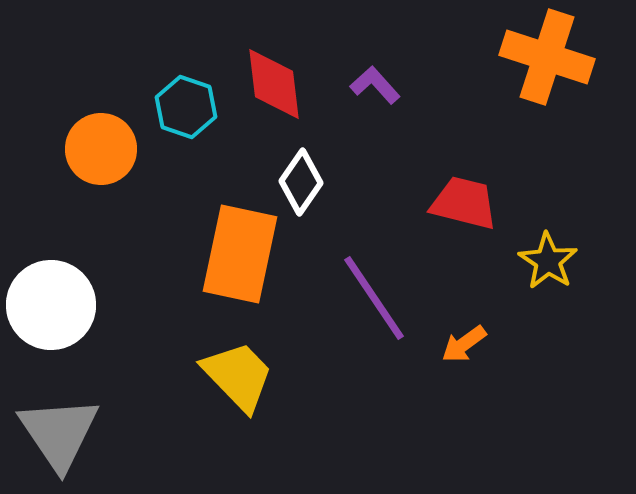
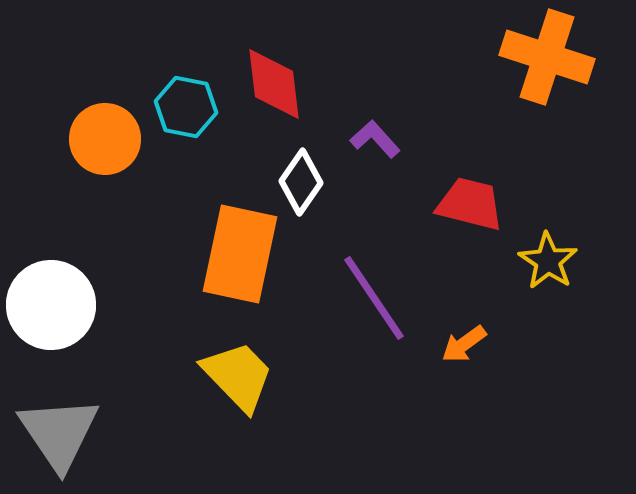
purple L-shape: moved 54 px down
cyan hexagon: rotated 8 degrees counterclockwise
orange circle: moved 4 px right, 10 px up
red trapezoid: moved 6 px right, 1 px down
